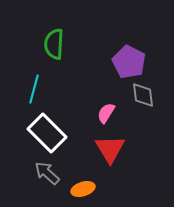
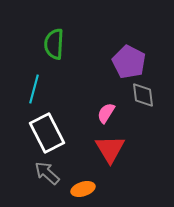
white rectangle: rotated 18 degrees clockwise
